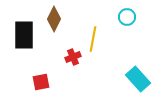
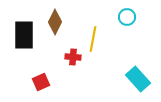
brown diamond: moved 1 px right, 3 px down
red cross: rotated 28 degrees clockwise
red square: rotated 12 degrees counterclockwise
